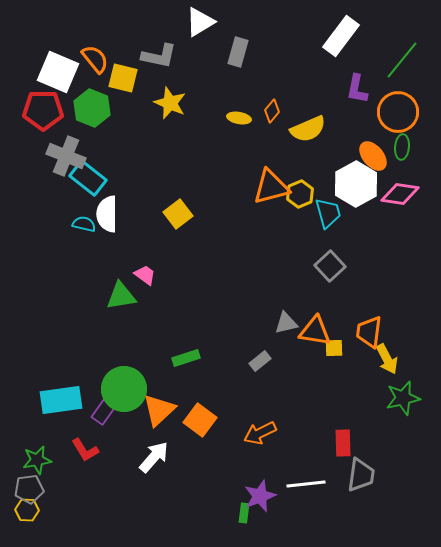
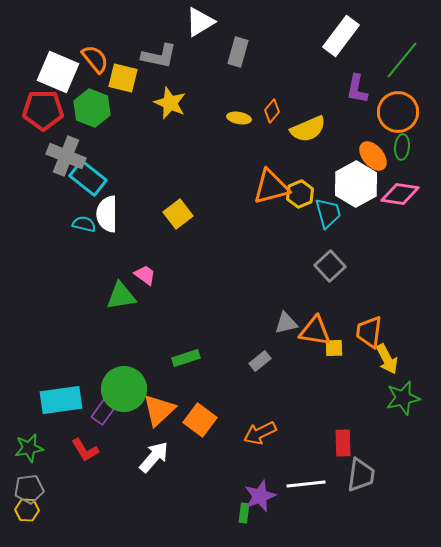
green star at (37, 460): moved 8 px left, 12 px up
